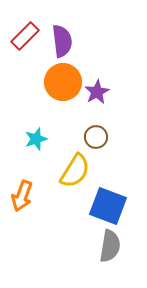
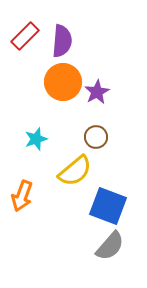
purple semicircle: rotated 12 degrees clockwise
yellow semicircle: rotated 18 degrees clockwise
gray semicircle: rotated 32 degrees clockwise
